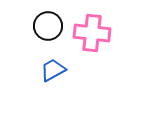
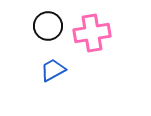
pink cross: rotated 15 degrees counterclockwise
